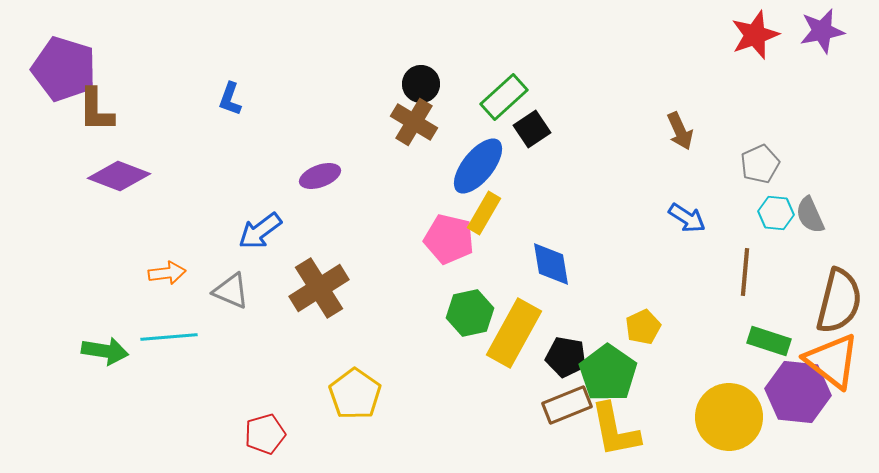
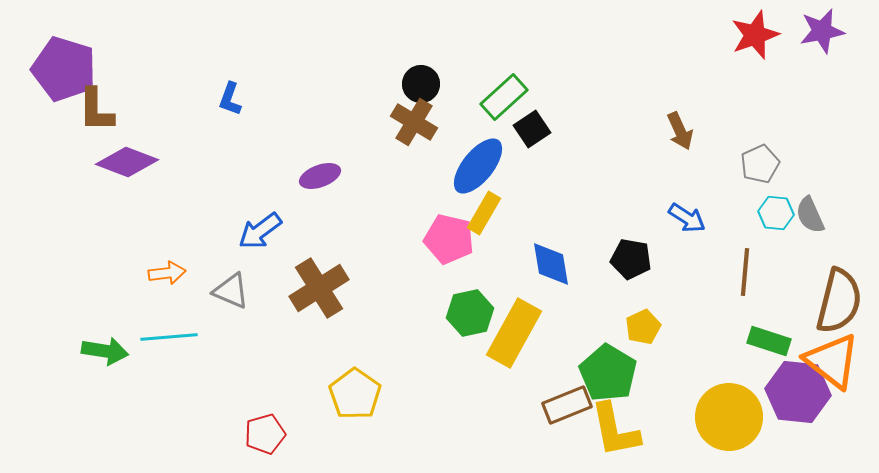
purple diamond at (119, 176): moved 8 px right, 14 px up
black pentagon at (566, 357): moved 65 px right, 98 px up
green pentagon at (608, 373): rotated 4 degrees counterclockwise
